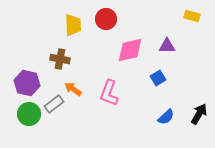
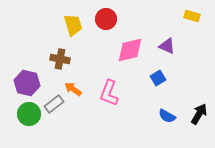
yellow trapezoid: rotated 15 degrees counterclockwise
purple triangle: rotated 24 degrees clockwise
blue semicircle: moved 1 px right, 1 px up; rotated 72 degrees clockwise
